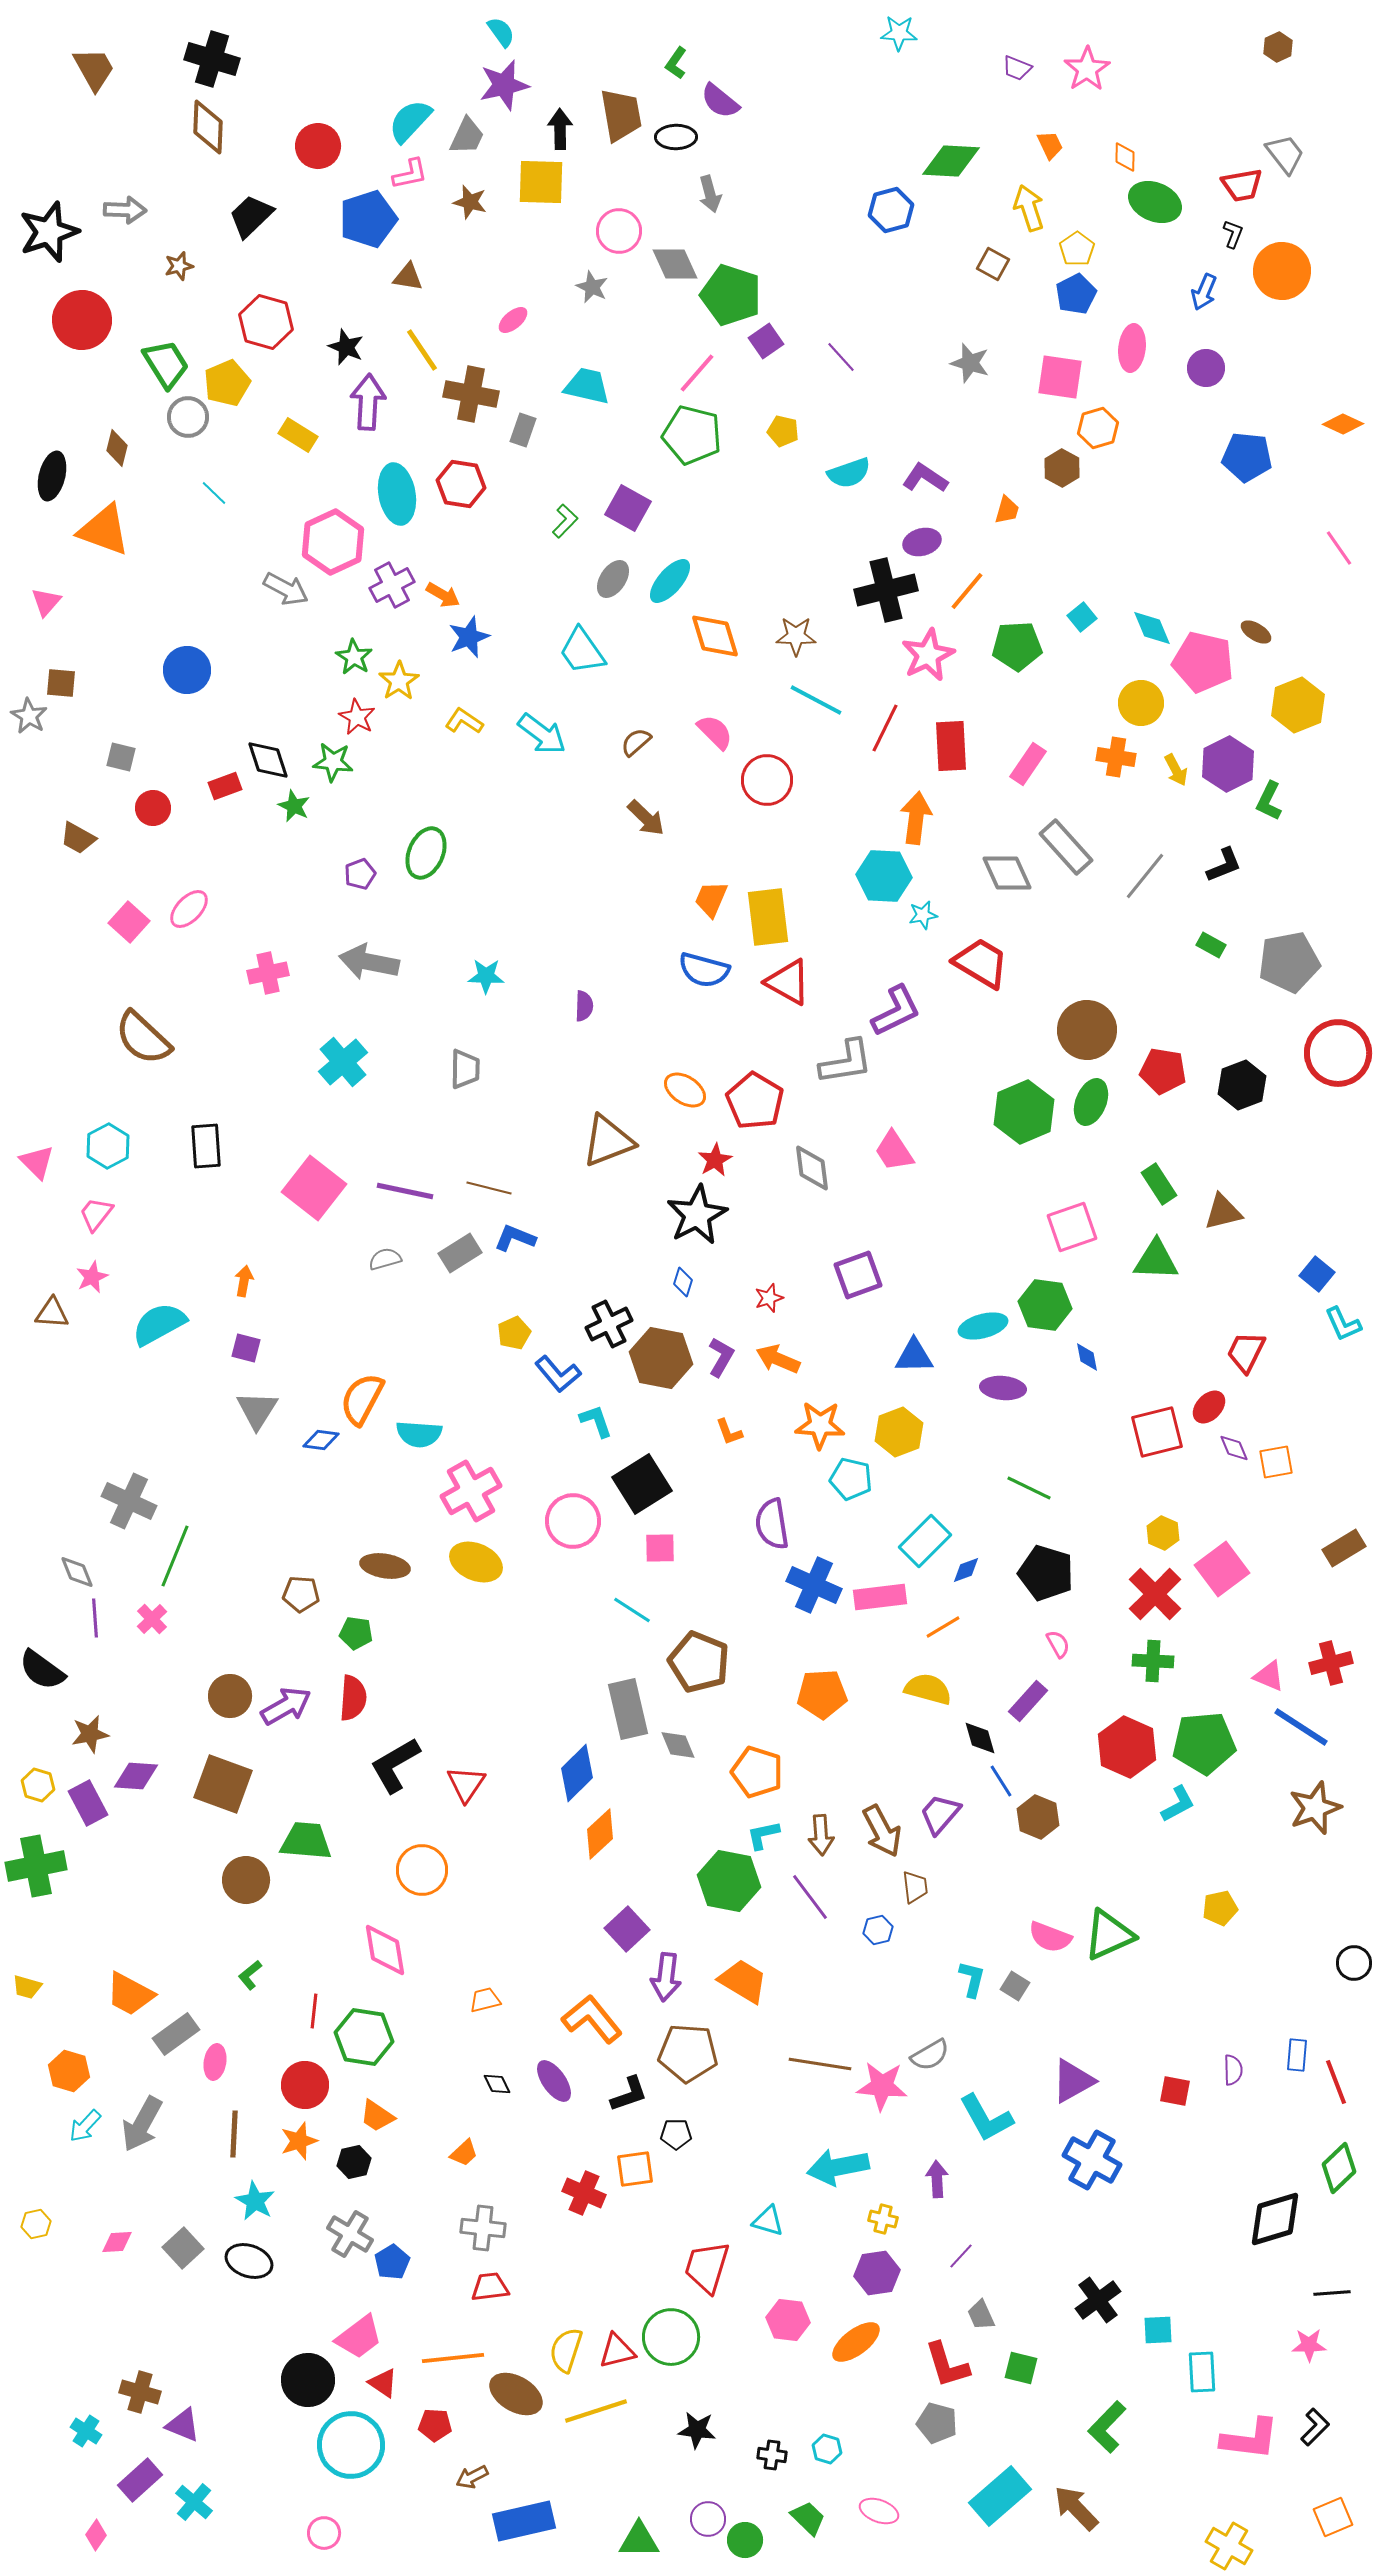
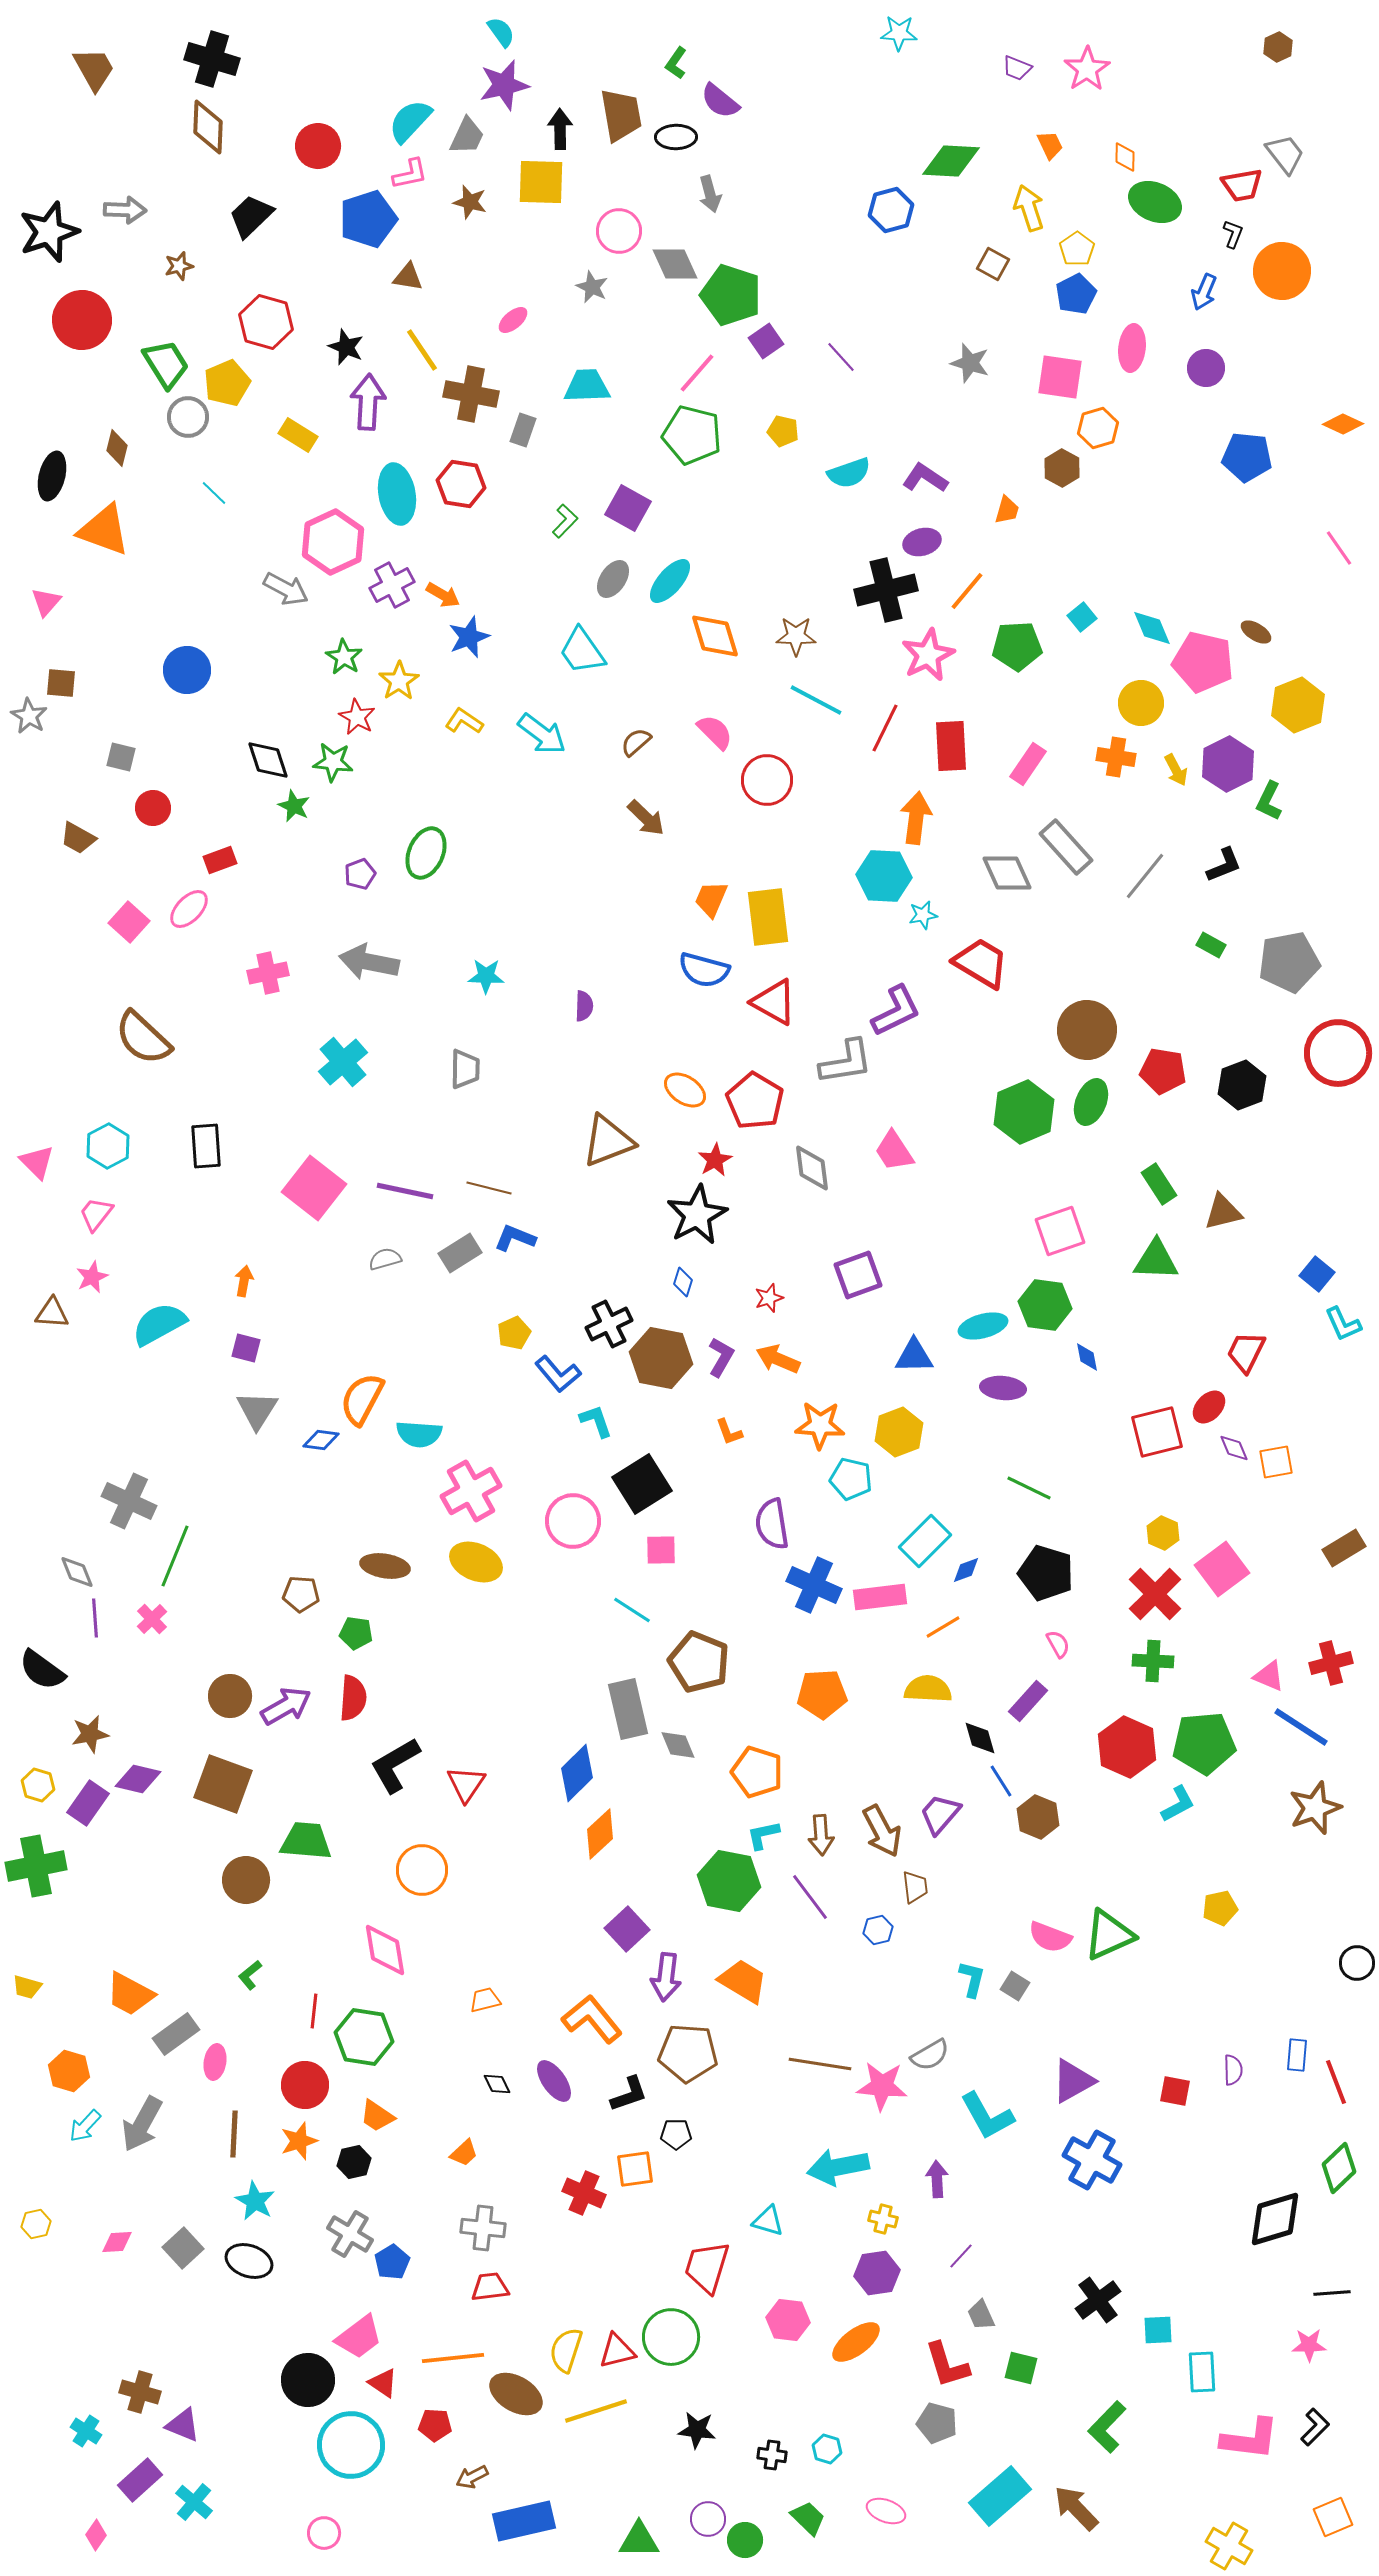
cyan trapezoid at (587, 386): rotated 15 degrees counterclockwise
green star at (354, 657): moved 10 px left
red rectangle at (225, 786): moved 5 px left, 74 px down
red triangle at (788, 982): moved 14 px left, 20 px down
pink square at (1072, 1227): moved 12 px left, 4 px down
pink square at (660, 1548): moved 1 px right, 2 px down
yellow semicircle at (928, 1689): rotated 12 degrees counterclockwise
purple diamond at (136, 1776): moved 2 px right, 3 px down; rotated 9 degrees clockwise
purple rectangle at (88, 1803): rotated 63 degrees clockwise
black circle at (1354, 1963): moved 3 px right
cyan L-shape at (986, 2118): moved 1 px right, 2 px up
pink ellipse at (879, 2511): moved 7 px right
